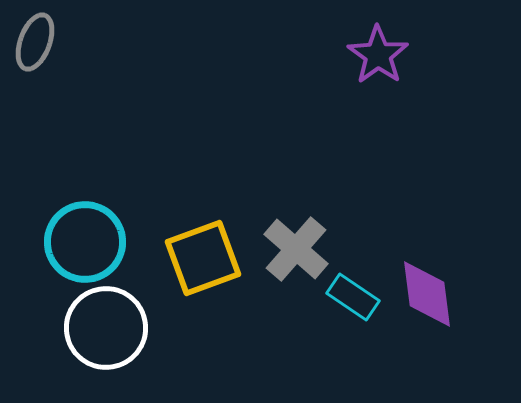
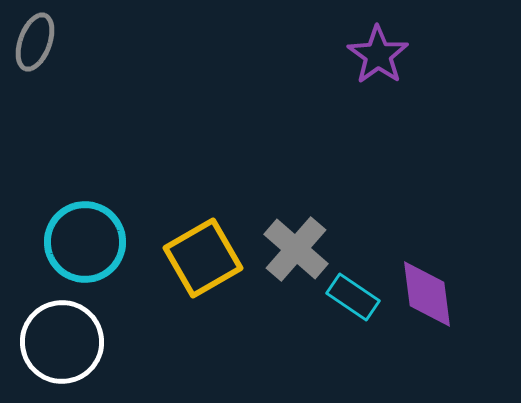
yellow square: rotated 10 degrees counterclockwise
white circle: moved 44 px left, 14 px down
